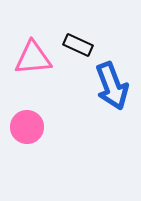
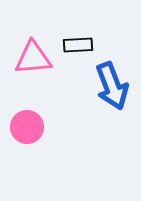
black rectangle: rotated 28 degrees counterclockwise
